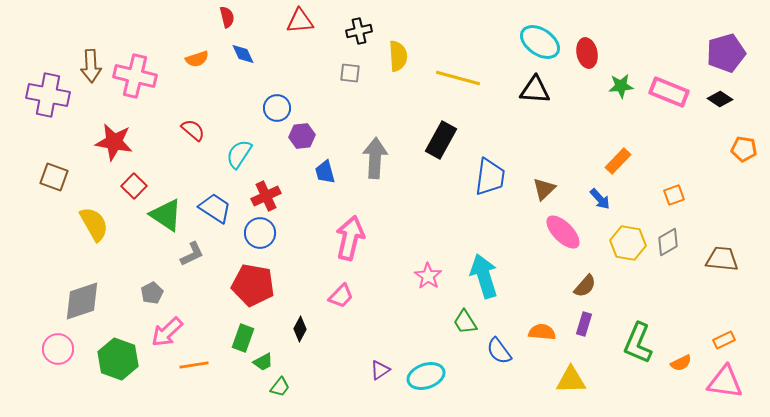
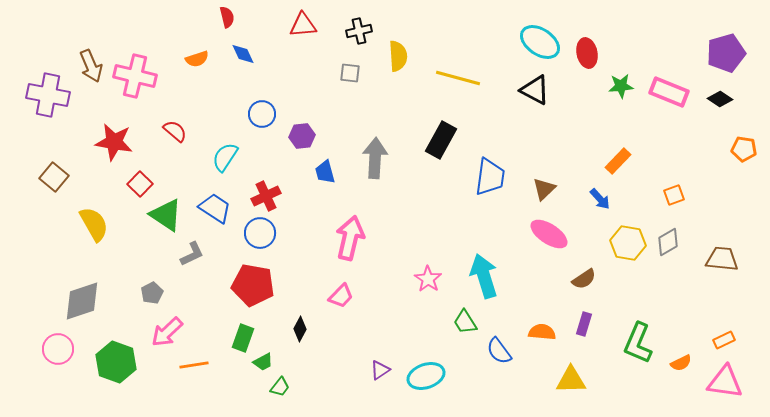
red triangle at (300, 21): moved 3 px right, 4 px down
brown arrow at (91, 66): rotated 20 degrees counterclockwise
black triangle at (535, 90): rotated 24 degrees clockwise
blue circle at (277, 108): moved 15 px left, 6 px down
red semicircle at (193, 130): moved 18 px left, 1 px down
cyan semicircle at (239, 154): moved 14 px left, 3 px down
brown square at (54, 177): rotated 20 degrees clockwise
red square at (134, 186): moved 6 px right, 2 px up
pink ellipse at (563, 232): moved 14 px left, 2 px down; rotated 12 degrees counterclockwise
pink star at (428, 276): moved 3 px down
brown semicircle at (585, 286): moved 1 px left, 7 px up; rotated 15 degrees clockwise
green hexagon at (118, 359): moved 2 px left, 3 px down
